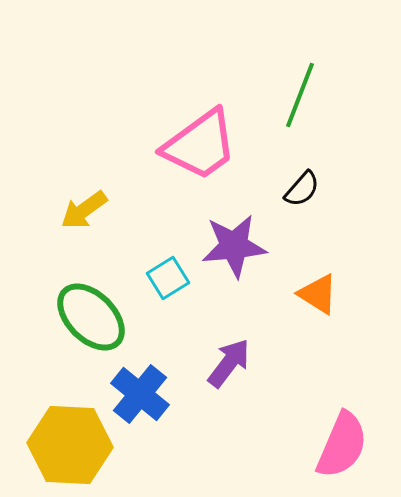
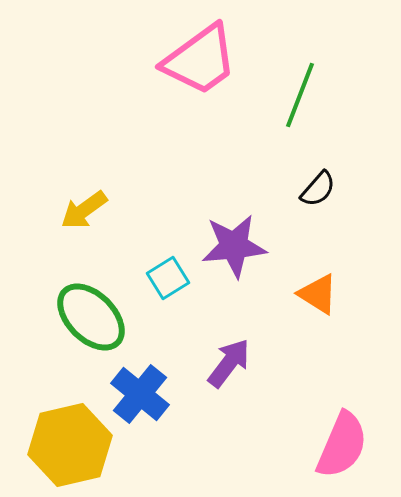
pink trapezoid: moved 85 px up
black semicircle: moved 16 px right
yellow hexagon: rotated 16 degrees counterclockwise
